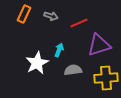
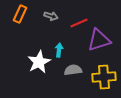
orange rectangle: moved 4 px left
purple triangle: moved 5 px up
cyan arrow: rotated 16 degrees counterclockwise
white star: moved 2 px right, 1 px up
yellow cross: moved 2 px left, 1 px up
